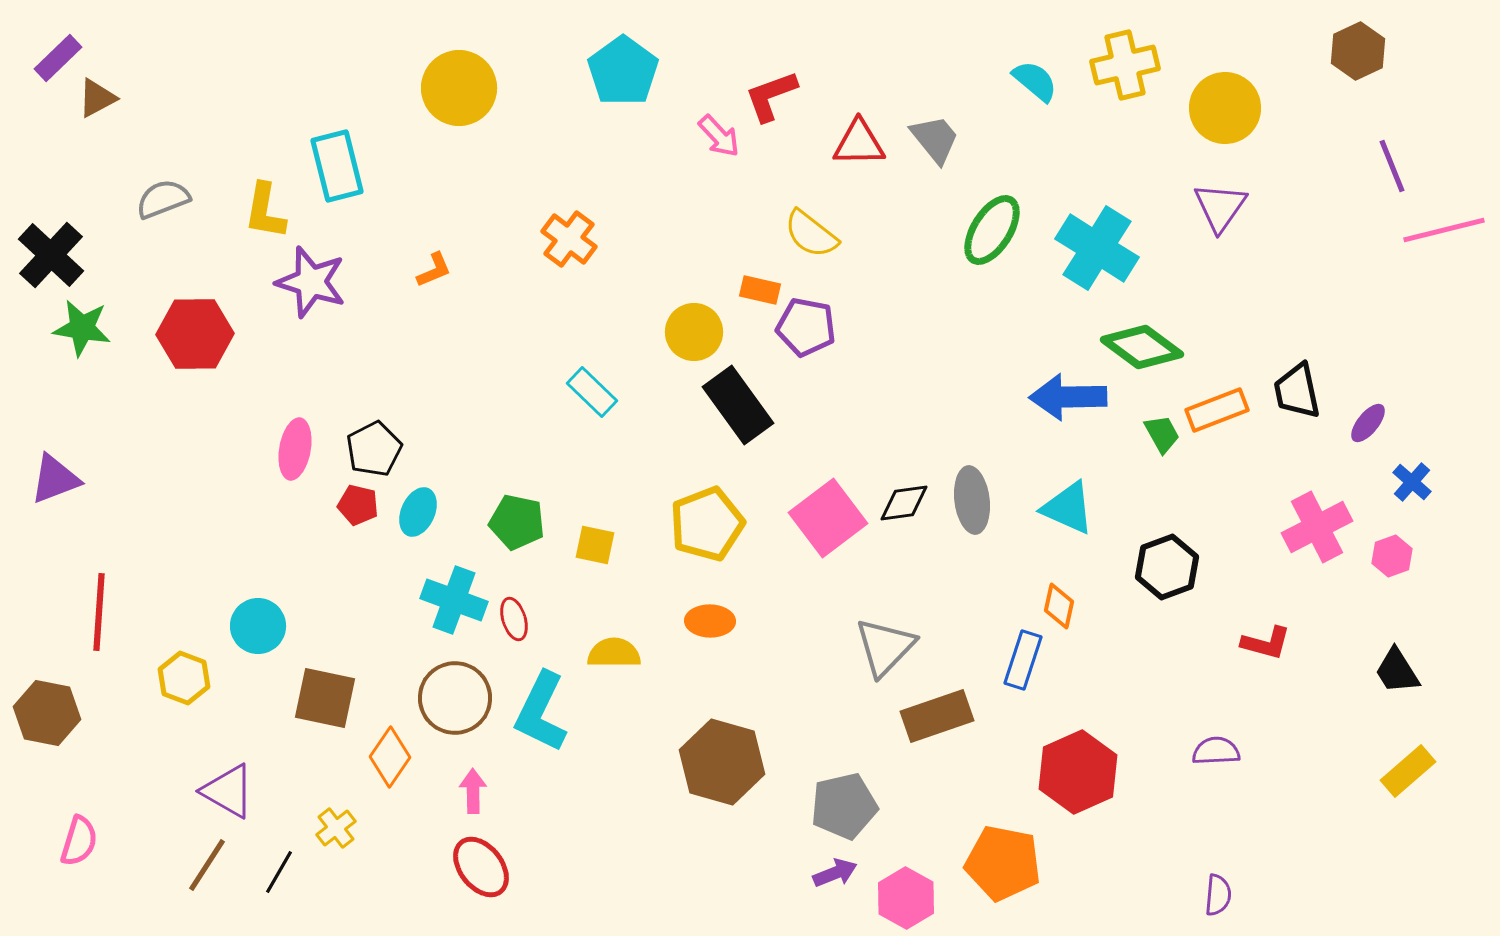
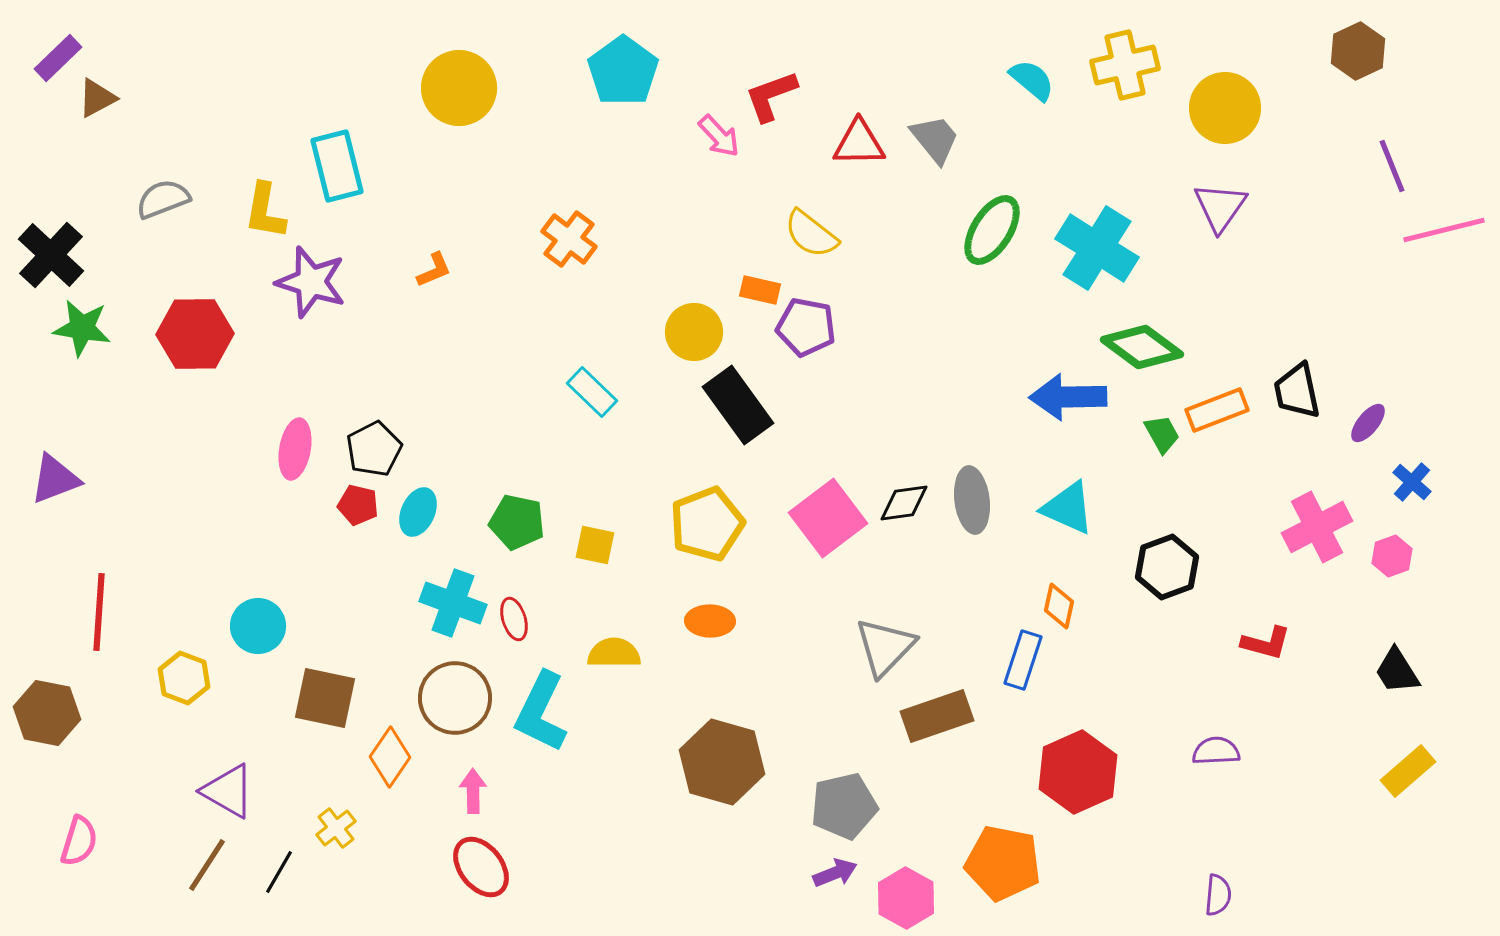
cyan semicircle at (1035, 81): moved 3 px left, 1 px up
cyan cross at (454, 600): moved 1 px left, 3 px down
